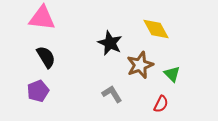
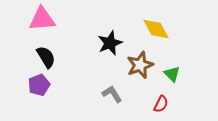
pink triangle: moved 1 px down; rotated 12 degrees counterclockwise
black star: rotated 25 degrees clockwise
purple pentagon: moved 1 px right, 6 px up
